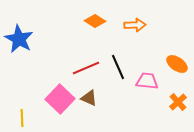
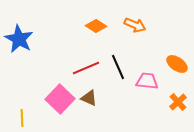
orange diamond: moved 1 px right, 5 px down
orange arrow: rotated 25 degrees clockwise
